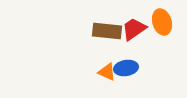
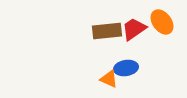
orange ellipse: rotated 20 degrees counterclockwise
brown rectangle: rotated 12 degrees counterclockwise
orange triangle: moved 2 px right, 7 px down
